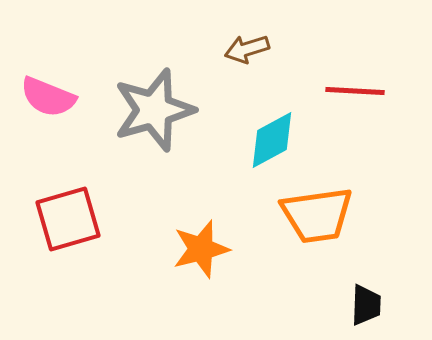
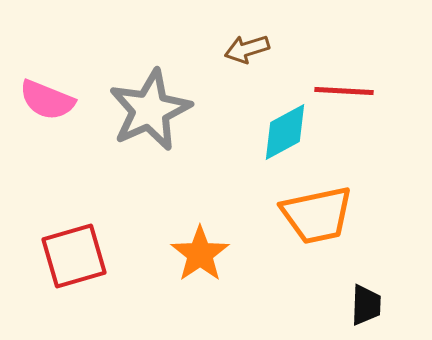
red line: moved 11 px left
pink semicircle: moved 1 px left, 3 px down
gray star: moved 4 px left; rotated 8 degrees counterclockwise
cyan diamond: moved 13 px right, 8 px up
orange trapezoid: rotated 4 degrees counterclockwise
red square: moved 6 px right, 37 px down
orange star: moved 1 px left, 5 px down; rotated 20 degrees counterclockwise
